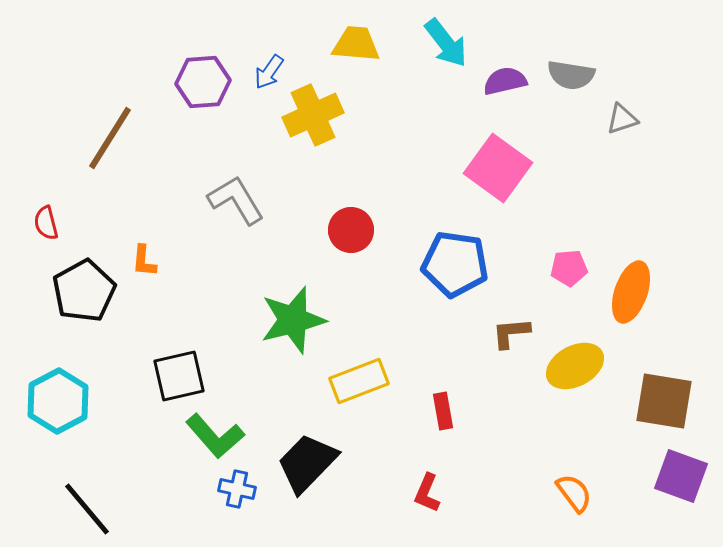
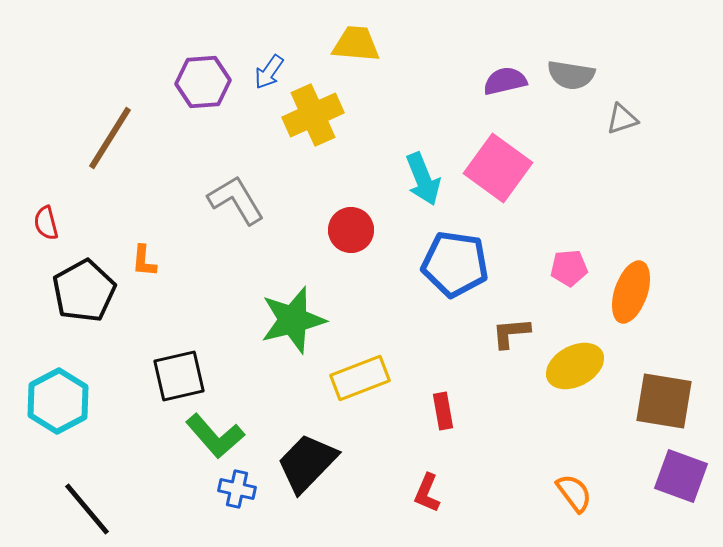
cyan arrow: moved 23 px left, 136 px down; rotated 16 degrees clockwise
yellow rectangle: moved 1 px right, 3 px up
